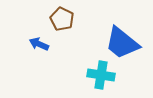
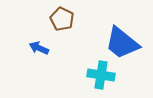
blue arrow: moved 4 px down
